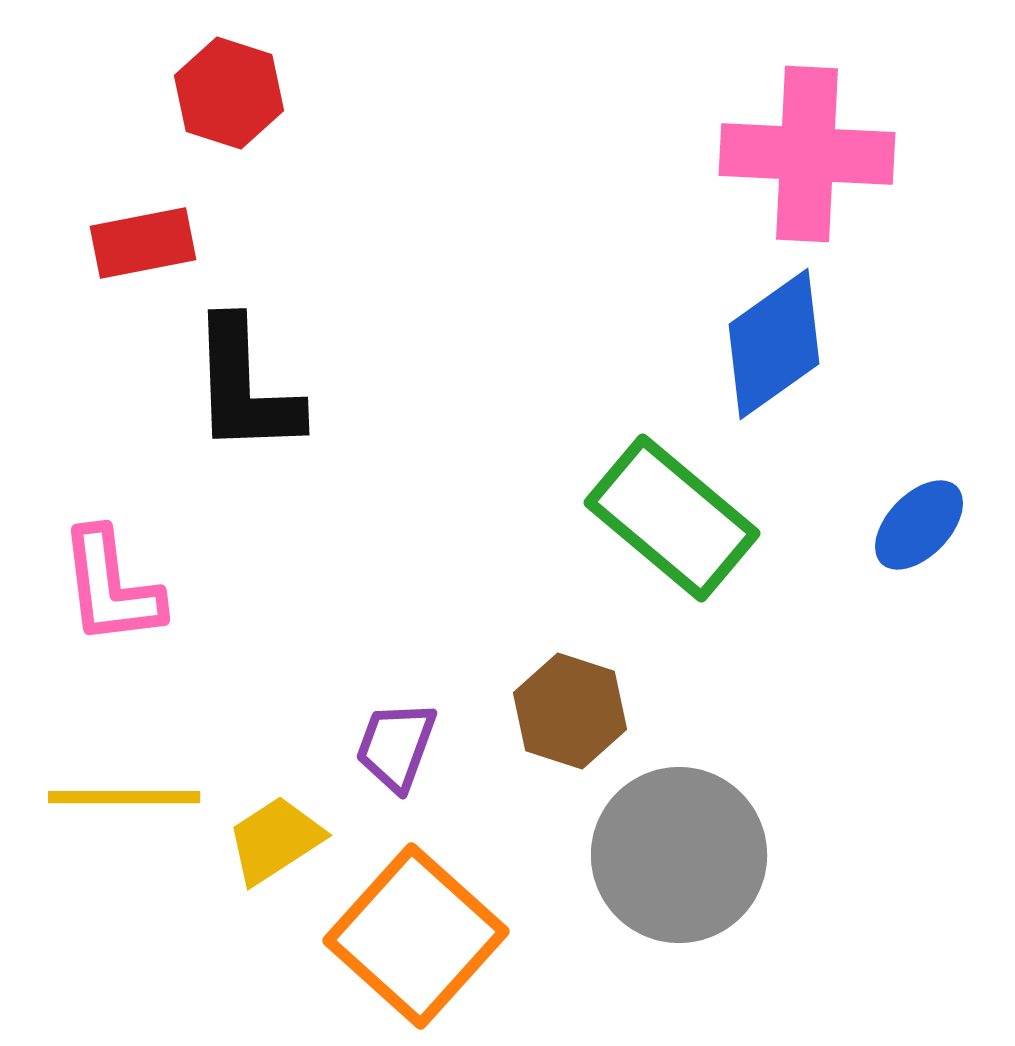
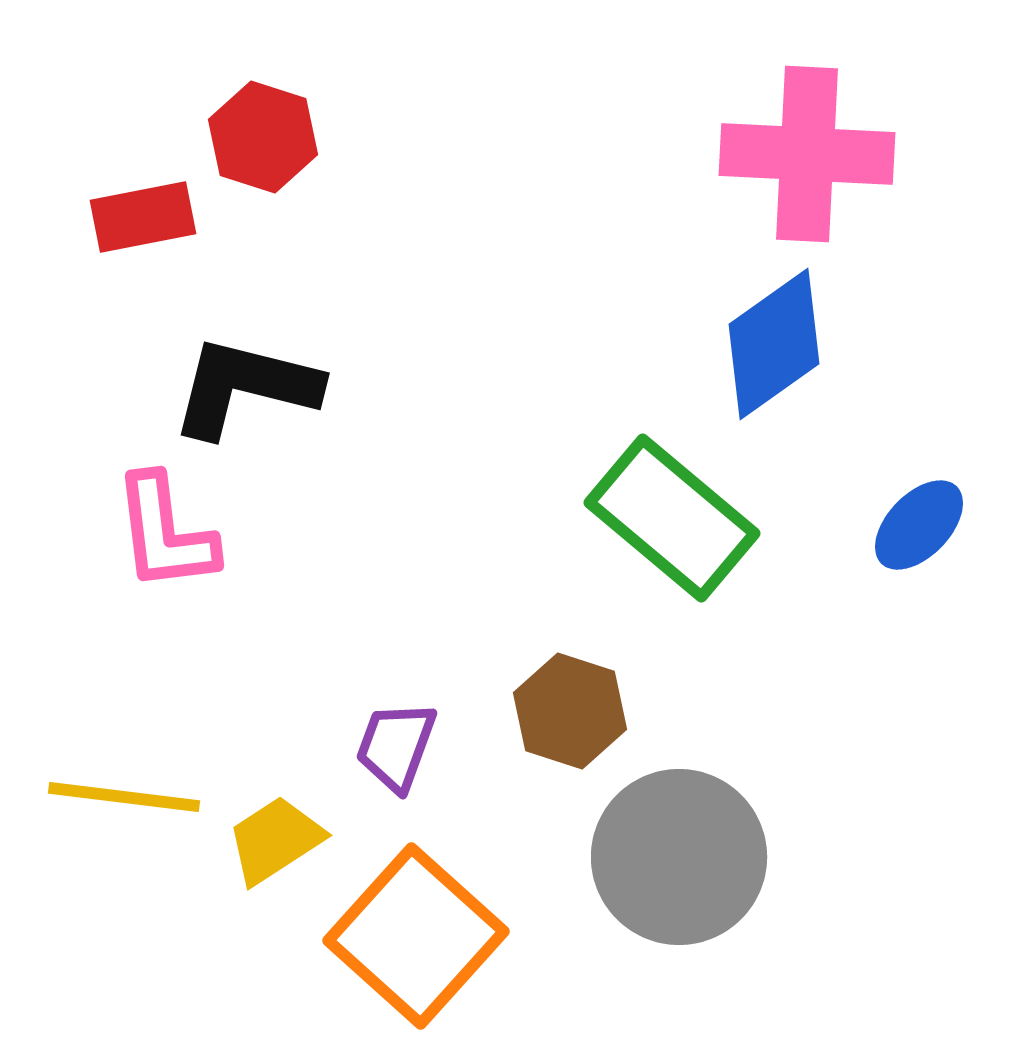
red hexagon: moved 34 px right, 44 px down
red rectangle: moved 26 px up
black L-shape: rotated 106 degrees clockwise
pink L-shape: moved 54 px right, 54 px up
yellow line: rotated 7 degrees clockwise
gray circle: moved 2 px down
